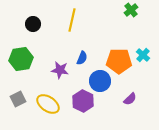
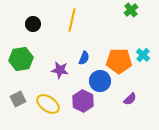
blue semicircle: moved 2 px right
